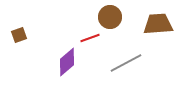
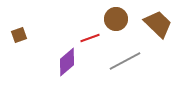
brown circle: moved 6 px right, 2 px down
brown trapezoid: rotated 48 degrees clockwise
gray line: moved 1 px left, 2 px up
